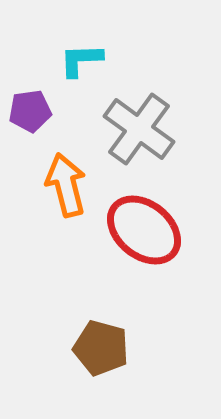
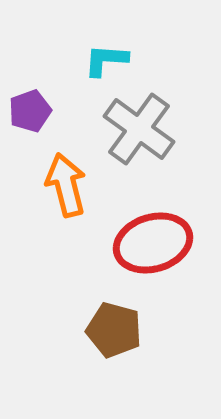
cyan L-shape: moved 25 px right; rotated 6 degrees clockwise
purple pentagon: rotated 12 degrees counterclockwise
red ellipse: moved 9 px right, 13 px down; rotated 56 degrees counterclockwise
brown pentagon: moved 13 px right, 18 px up
